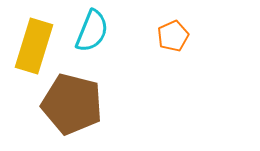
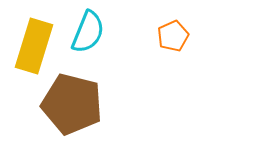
cyan semicircle: moved 4 px left, 1 px down
